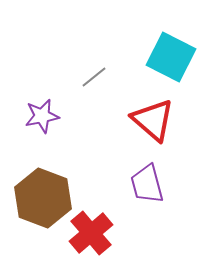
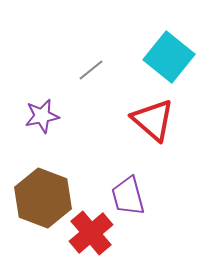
cyan square: moved 2 px left; rotated 12 degrees clockwise
gray line: moved 3 px left, 7 px up
purple trapezoid: moved 19 px left, 12 px down
